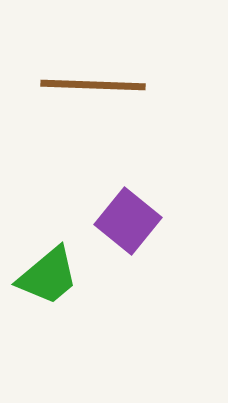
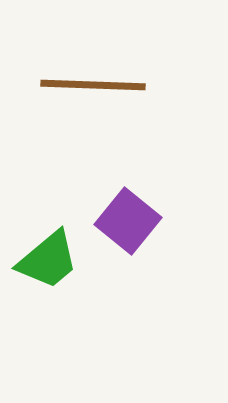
green trapezoid: moved 16 px up
